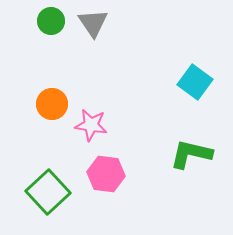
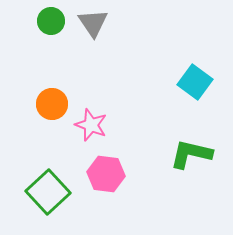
pink star: rotated 12 degrees clockwise
